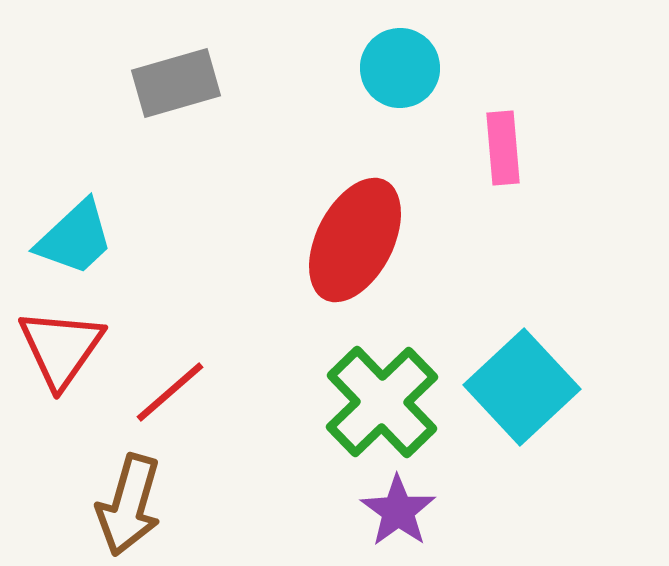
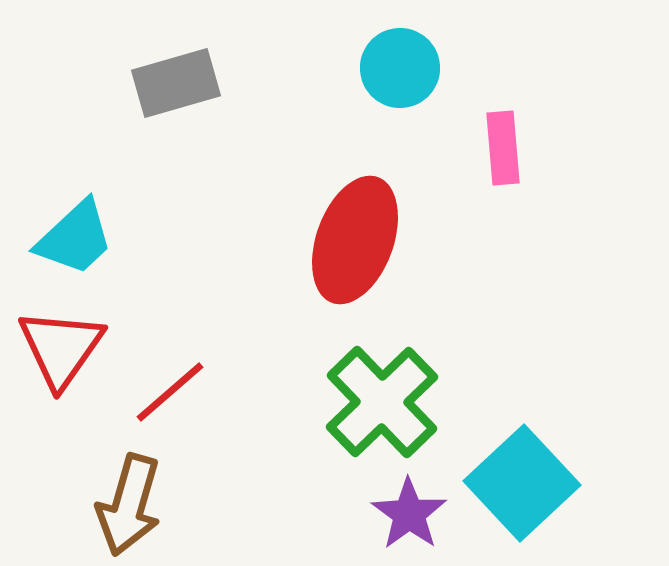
red ellipse: rotated 7 degrees counterclockwise
cyan square: moved 96 px down
purple star: moved 11 px right, 3 px down
